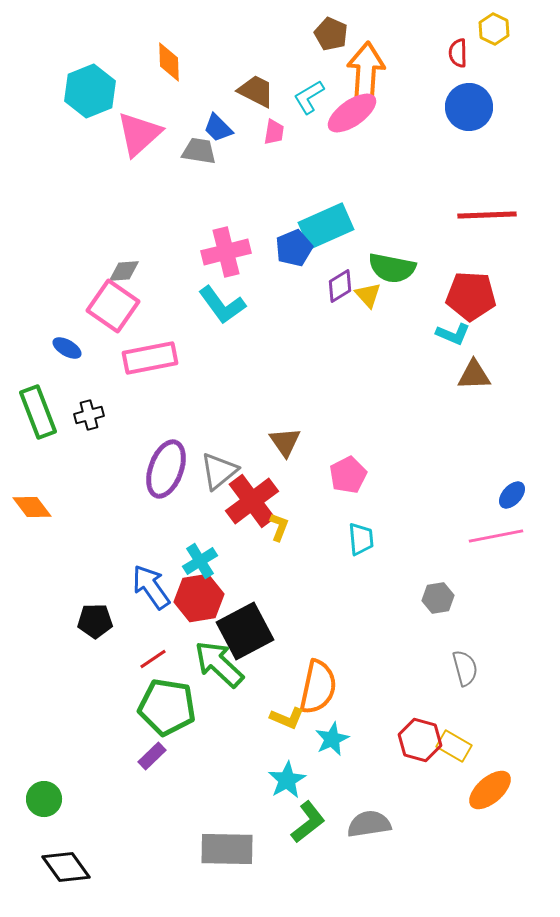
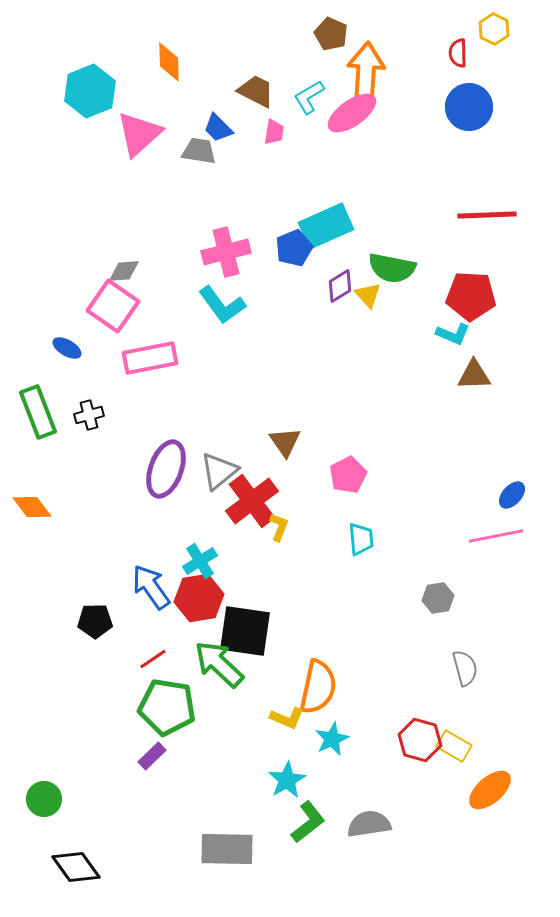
black square at (245, 631): rotated 36 degrees clockwise
black diamond at (66, 867): moved 10 px right
